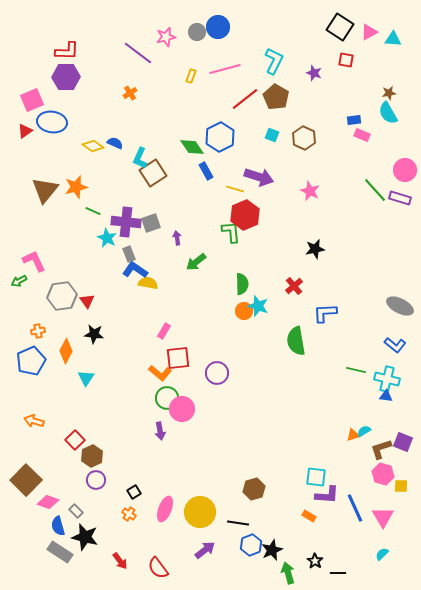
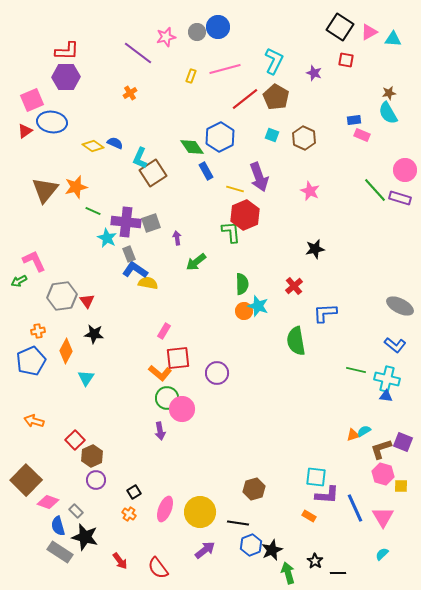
purple arrow at (259, 177): rotated 52 degrees clockwise
